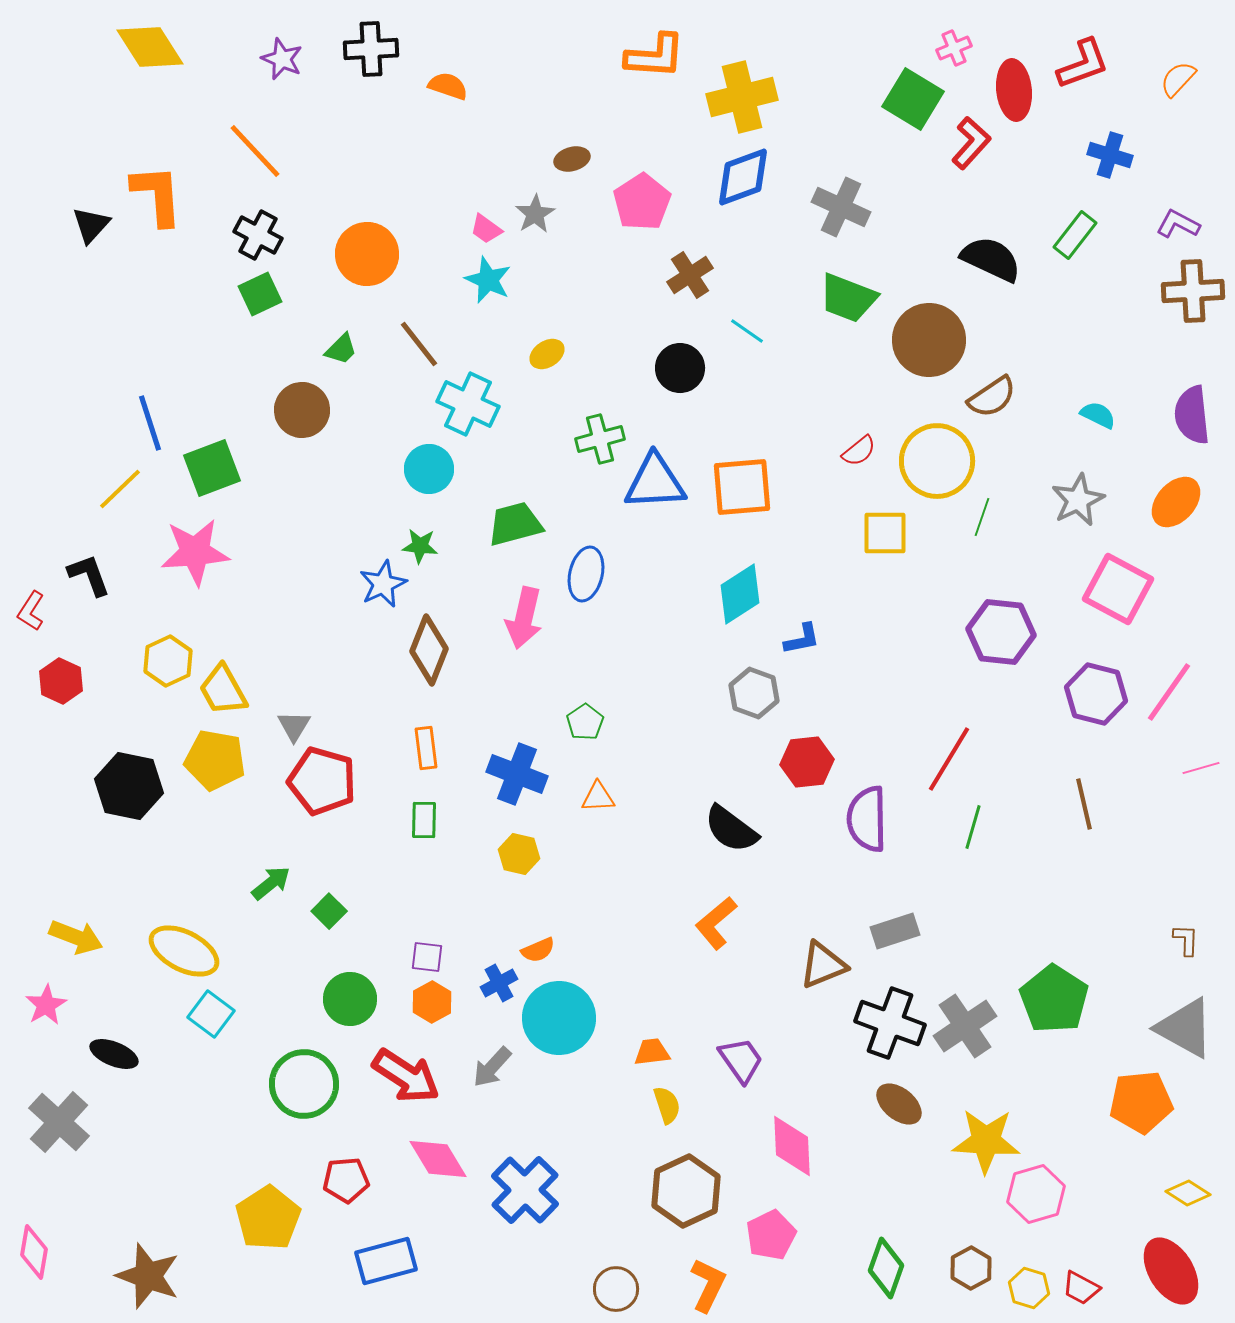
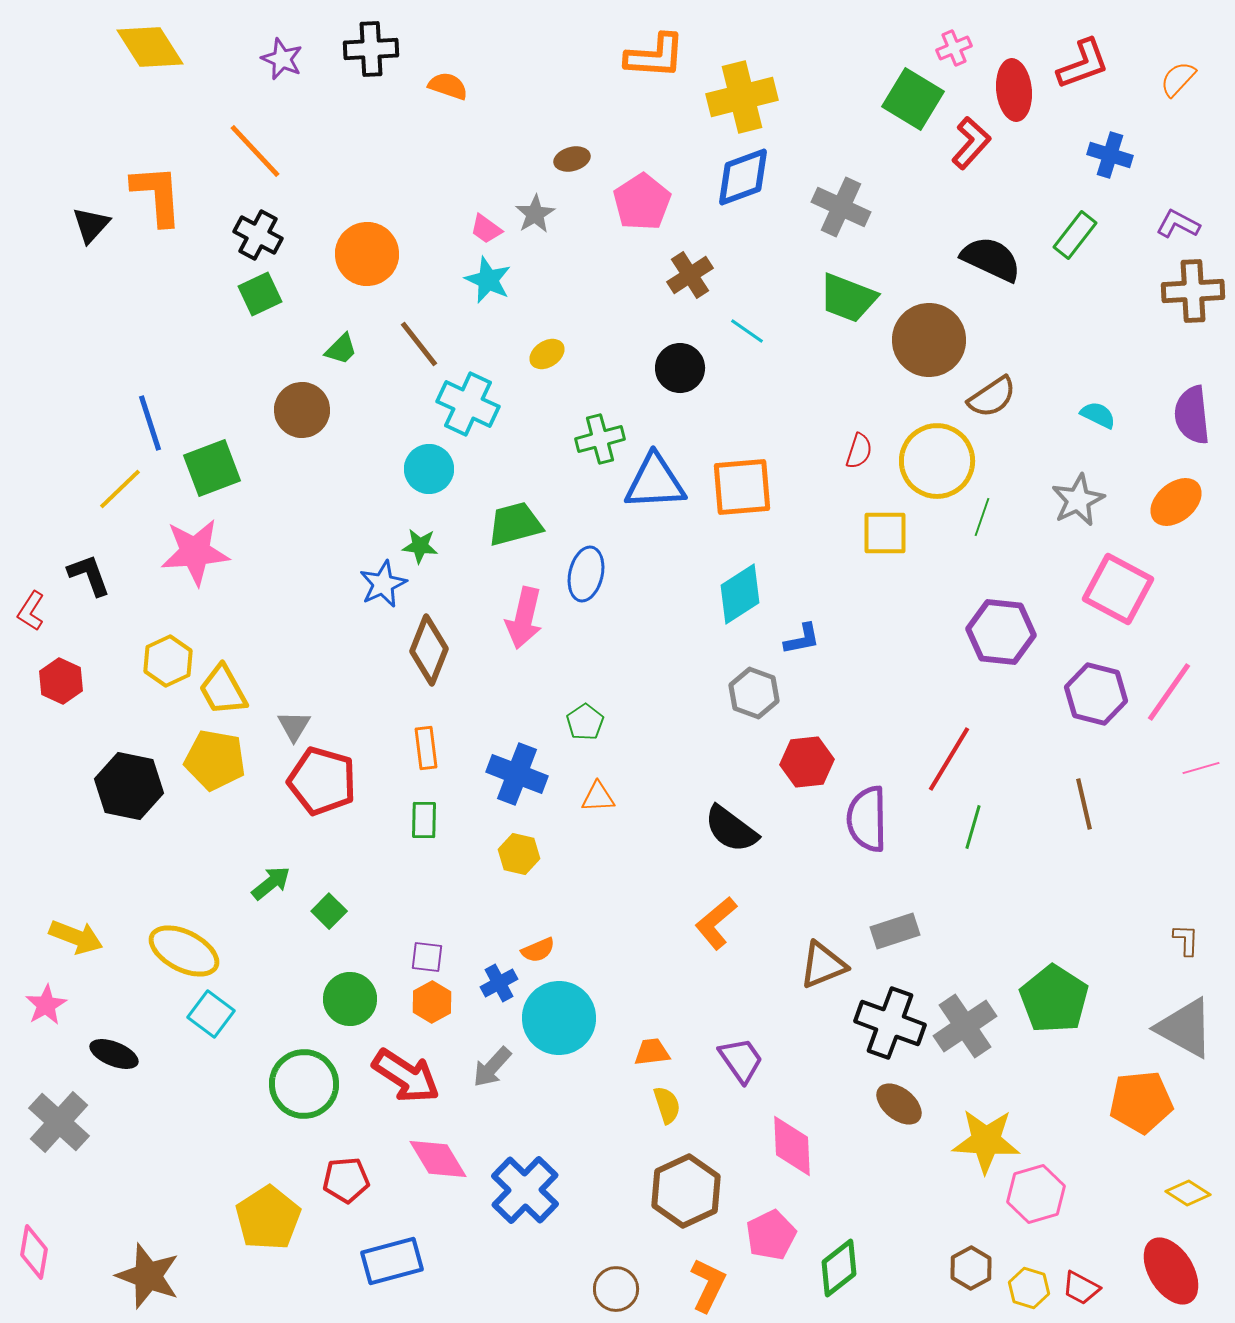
red semicircle at (859, 451): rotated 33 degrees counterclockwise
orange ellipse at (1176, 502): rotated 8 degrees clockwise
blue rectangle at (386, 1261): moved 6 px right
green diamond at (886, 1268): moved 47 px left; rotated 32 degrees clockwise
